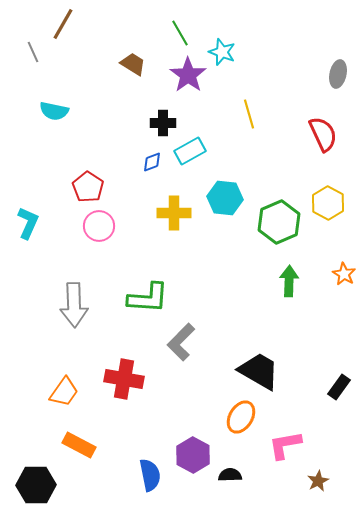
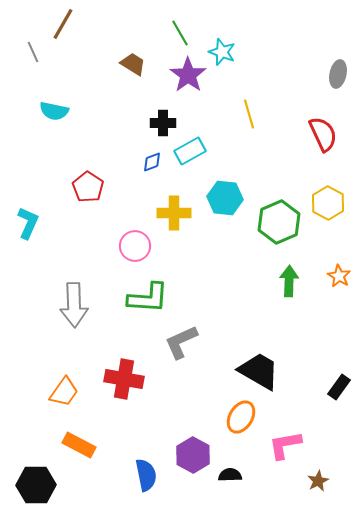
pink circle: moved 36 px right, 20 px down
orange star: moved 5 px left, 2 px down
gray L-shape: rotated 21 degrees clockwise
blue semicircle: moved 4 px left
